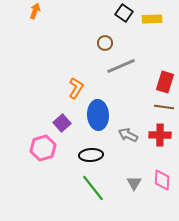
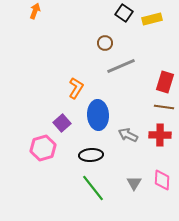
yellow rectangle: rotated 12 degrees counterclockwise
